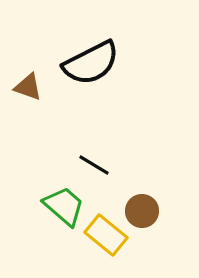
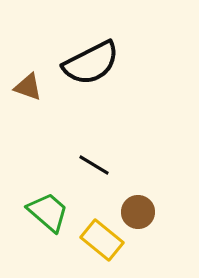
green trapezoid: moved 16 px left, 6 px down
brown circle: moved 4 px left, 1 px down
yellow rectangle: moved 4 px left, 5 px down
